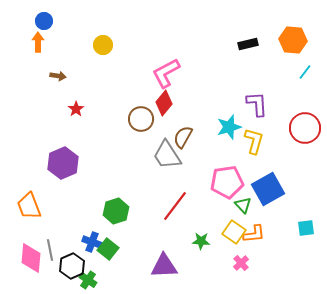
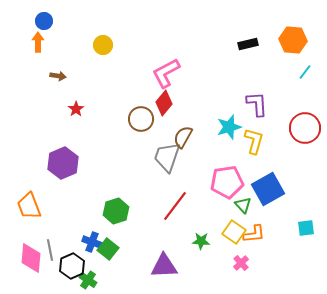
gray trapezoid: moved 2 px down; rotated 52 degrees clockwise
